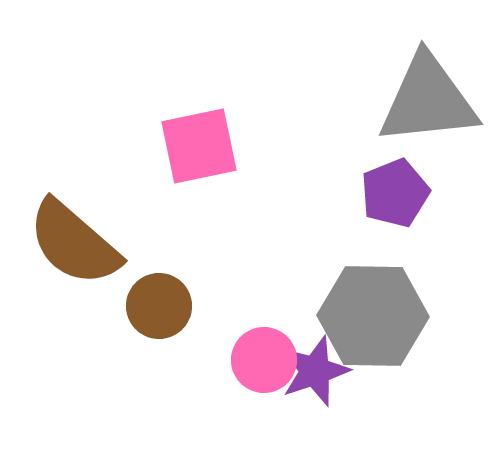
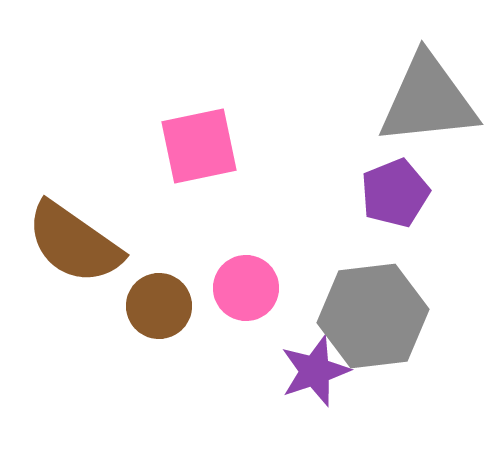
brown semicircle: rotated 6 degrees counterclockwise
gray hexagon: rotated 8 degrees counterclockwise
pink circle: moved 18 px left, 72 px up
